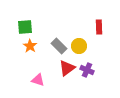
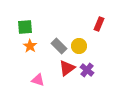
red rectangle: moved 3 px up; rotated 24 degrees clockwise
purple cross: rotated 16 degrees clockwise
